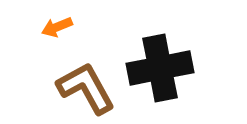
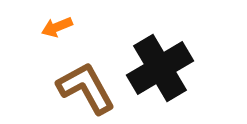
black cross: rotated 20 degrees counterclockwise
